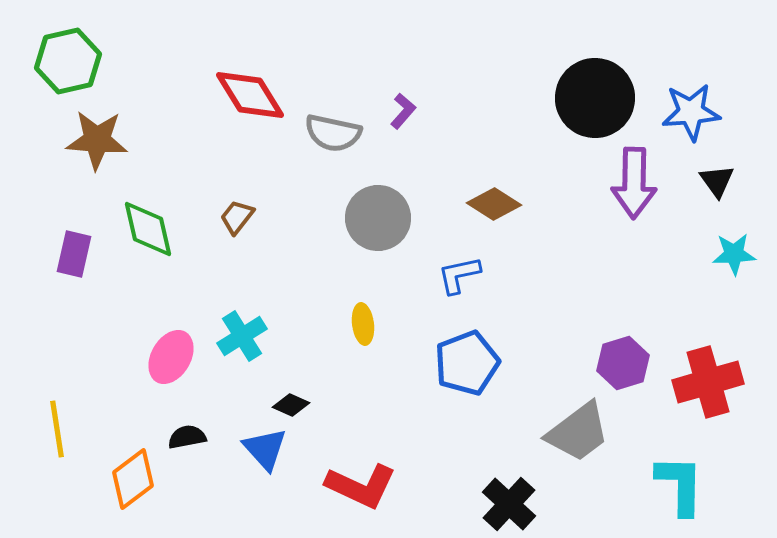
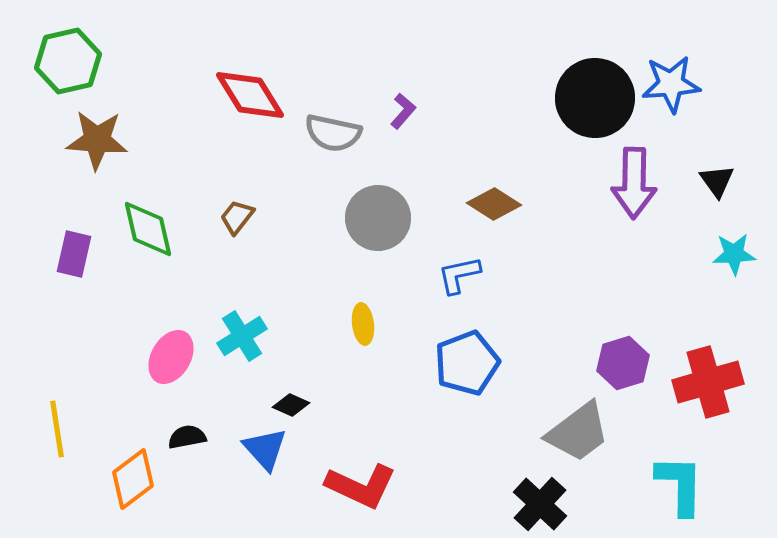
blue star: moved 20 px left, 28 px up
black cross: moved 31 px right
